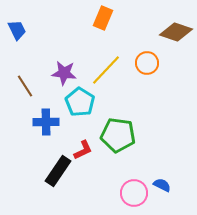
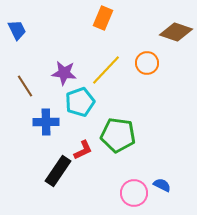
cyan pentagon: rotated 20 degrees clockwise
